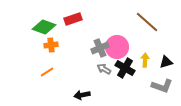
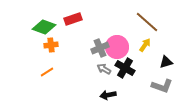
yellow arrow: moved 15 px up; rotated 32 degrees clockwise
black arrow: moved 26 px right
